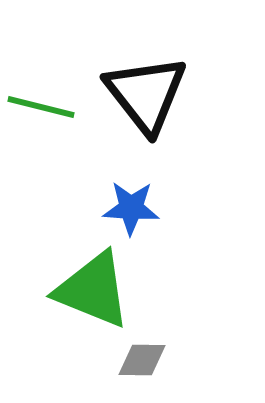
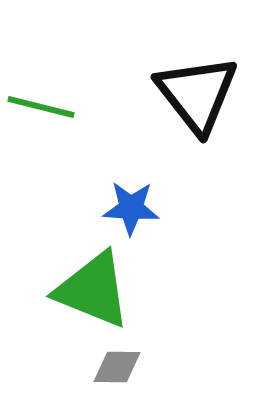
black triangle: moved 51 px right
gray diamond: moved 25 px left, 7 px down
